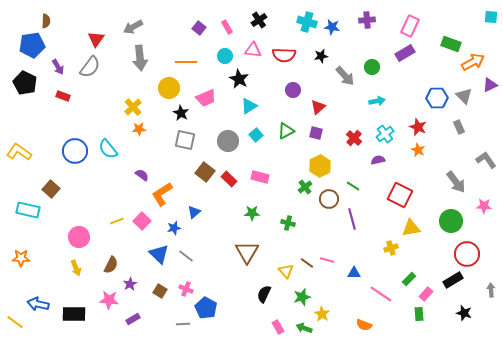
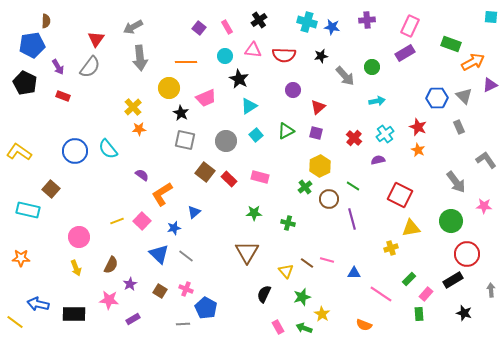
gray circle at (228, 141): moved 2 px left
green star at (252, 213): moved 2 px right
